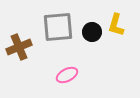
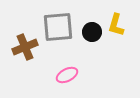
brown cross: moved 6 px right
